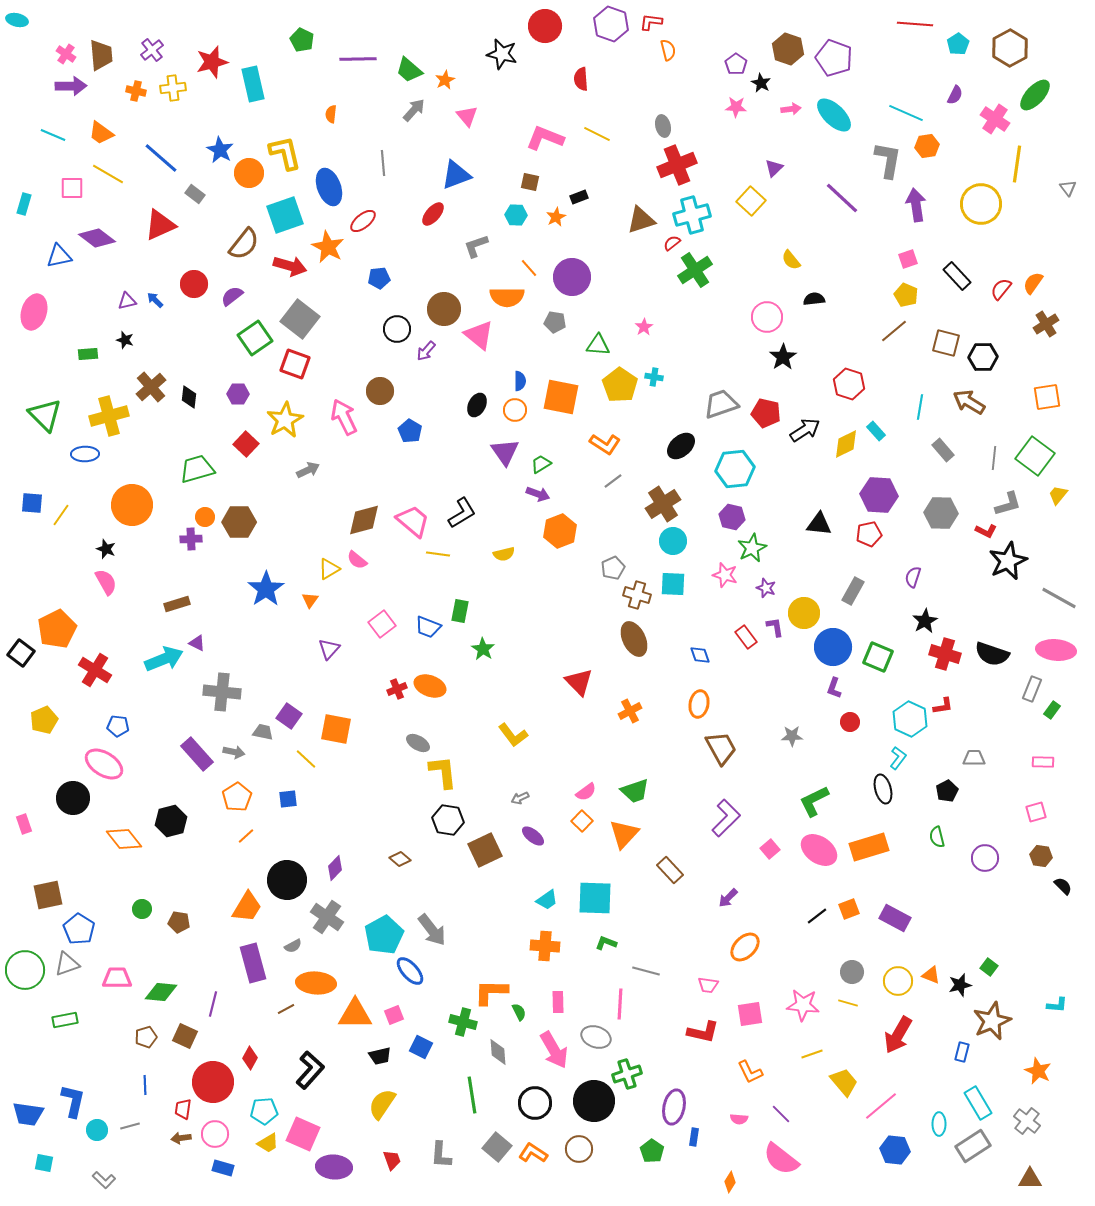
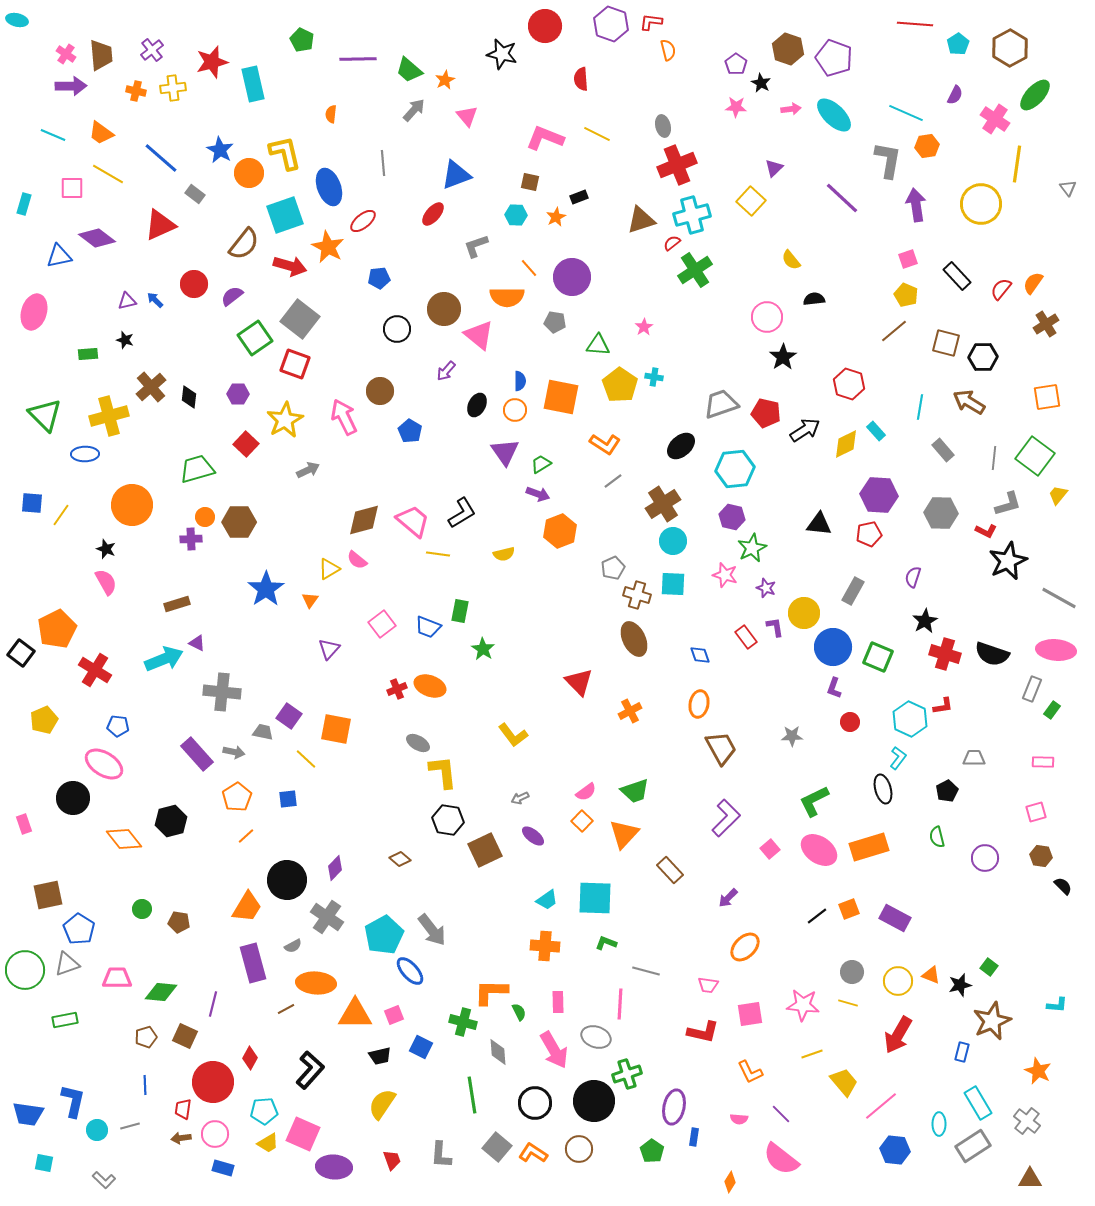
purple arrow at (426, 351): moved 20 px right, 20 px down
